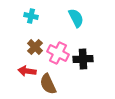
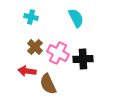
cyan cross: moved 1 px down
